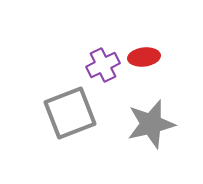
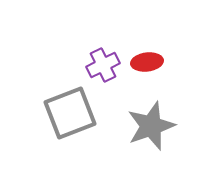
red ellipse: moved 3 px right, 5 px down
gray star: moved 2 px down; rotated 6 degrees counterclockwise
